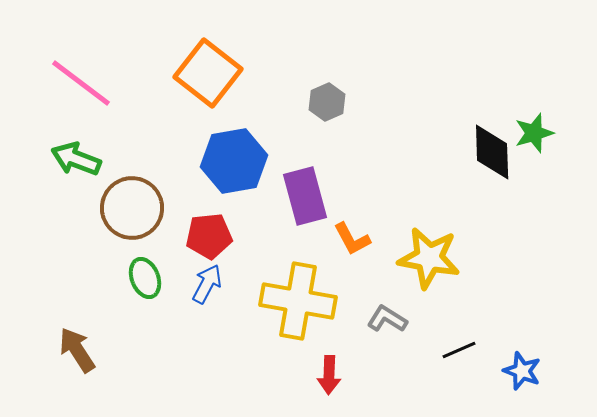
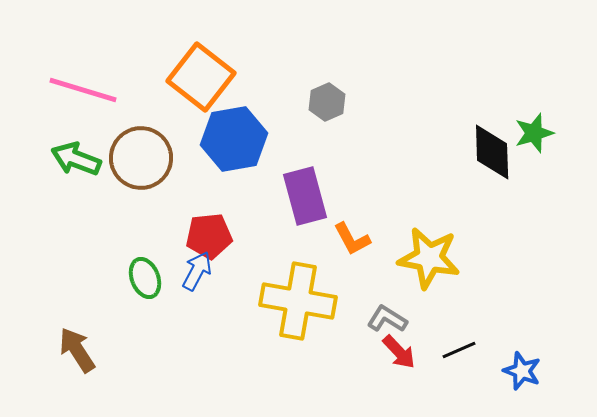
orange square: moved 7 px left, 4 px down
pink line: moved 2 px right, 7 px down; rotated 20 degrees counterclockwise
blue hexagon: moved 22 px up
brown circle: moved 9 px right, 50 px up
blue arrow: moved 10 px left, 13 px up
red arrow: moved 70 px right, 23 px up; rotated 45 degrees counterclockwise
